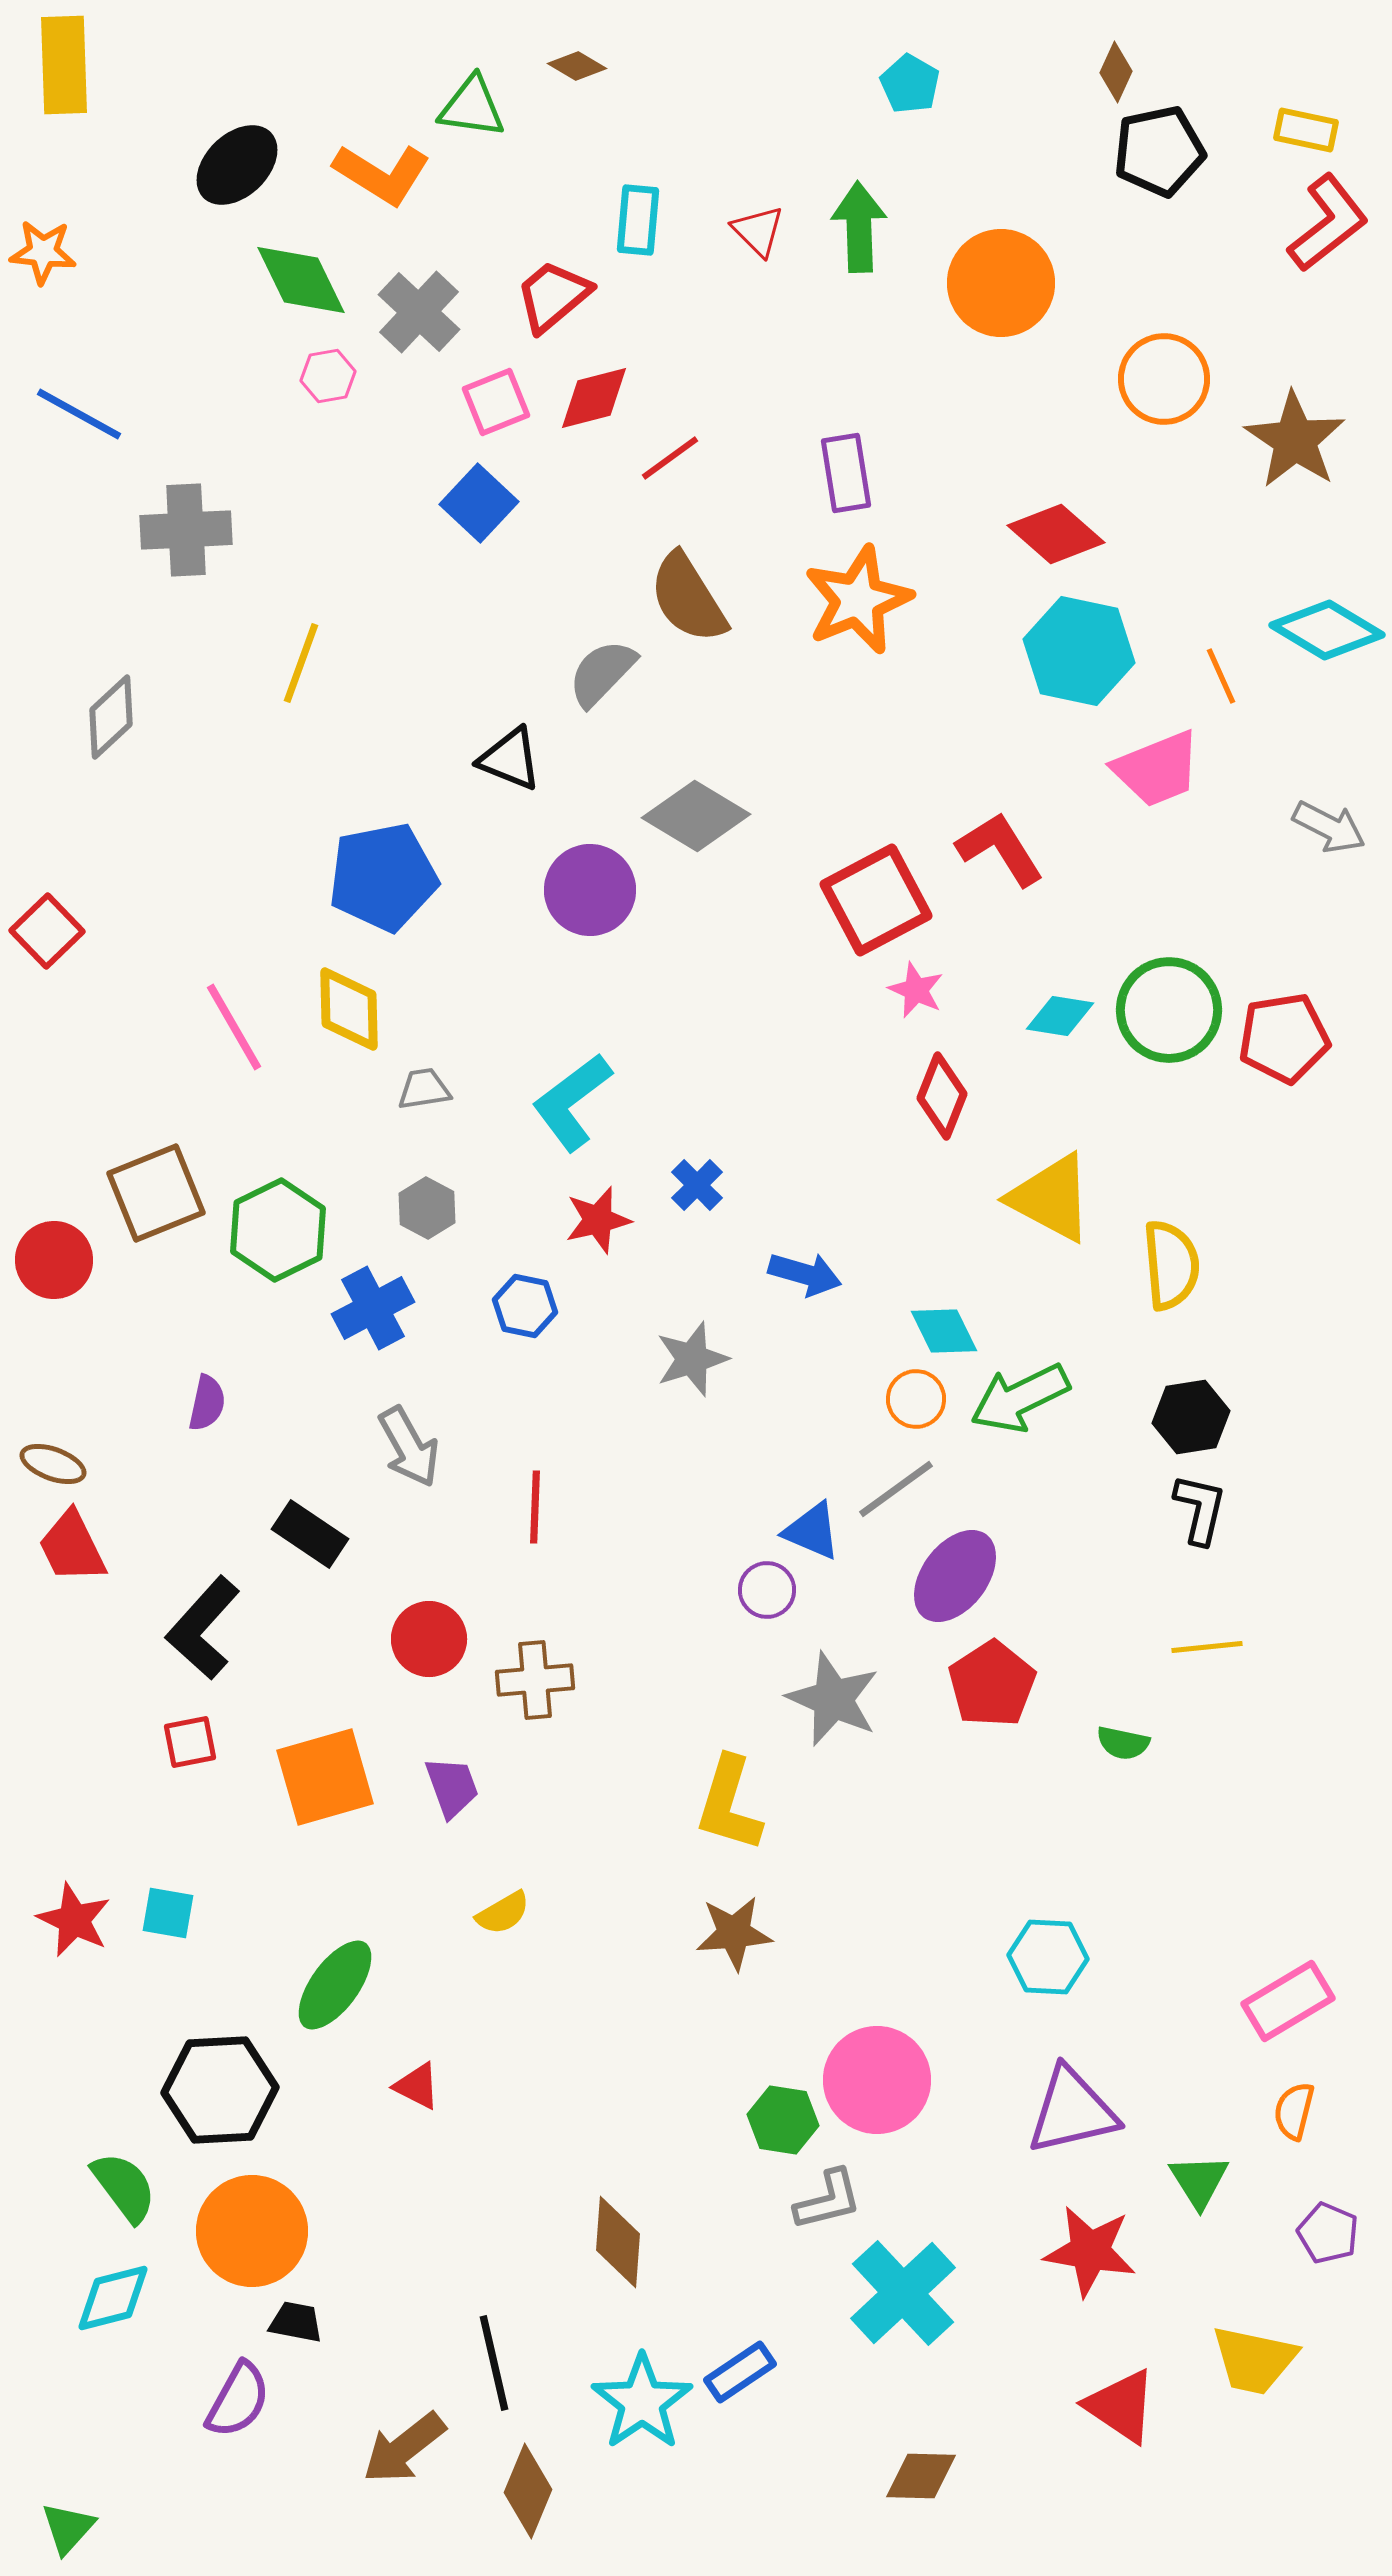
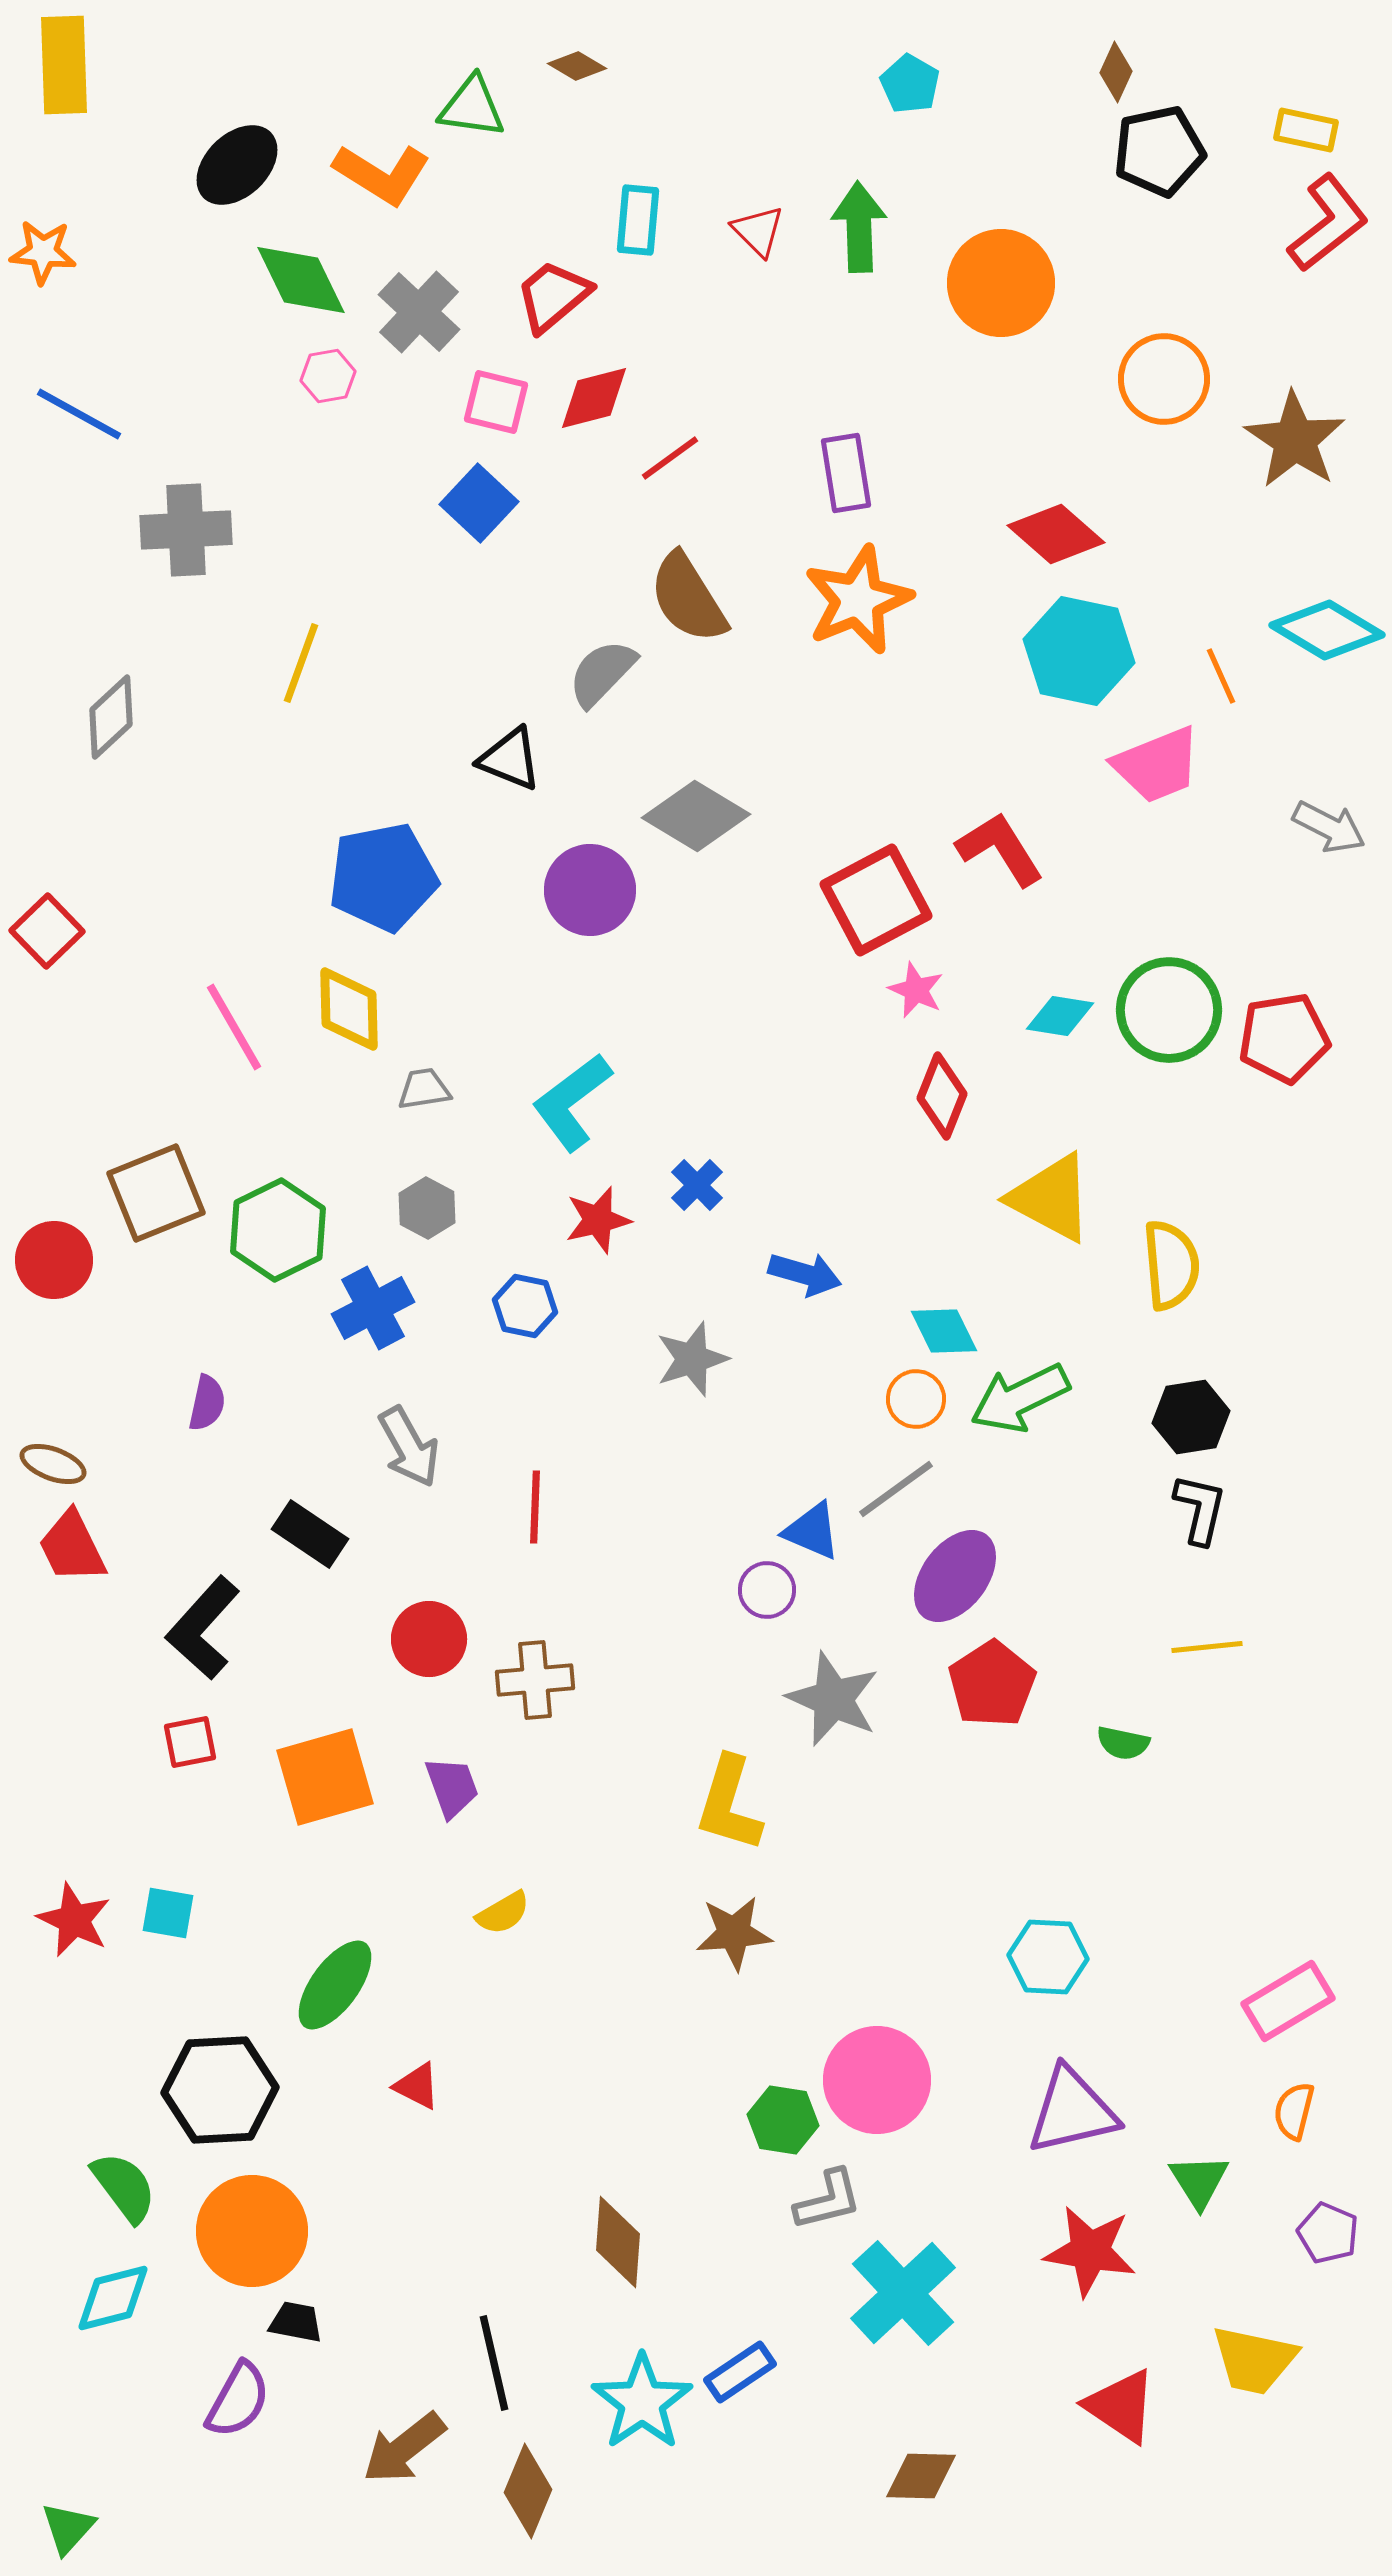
pink square at (496, 402): rotated 36 degrees clockwise
pink trapezoid at (1157, 769): moved 4 px up
